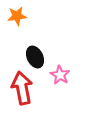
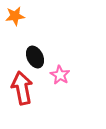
orange star: moved 2 px left
